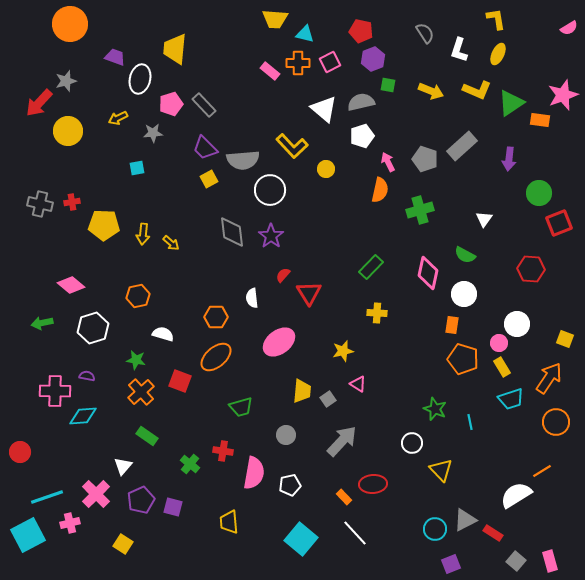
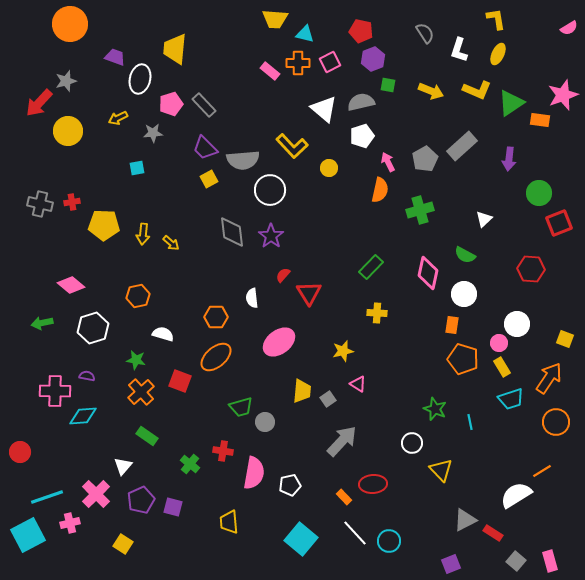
gray pentagon at (425, 159): rotated 25 degrees clockwise
yellow circle at (326, 169): moved 3 px right, 1 px up
white triangle at (484, 219): rotated 12 degrees clockwise
gray circle at (286, 435): moved 21 px left, 13 px up
cyan circle at (435, 529): moved 46 px left, 12 px down
